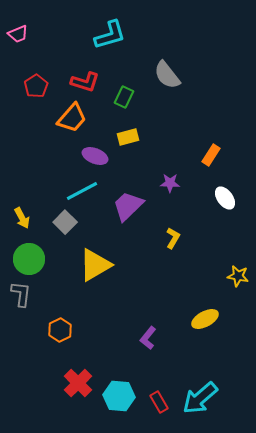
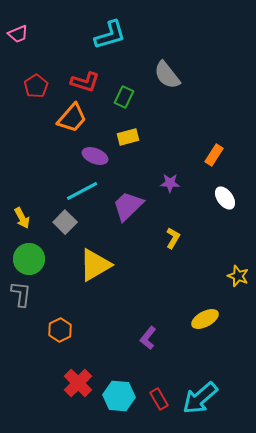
orange rectangle: moved 3 px right
yellow star: rotated 10 degrees clockwise
red rectangle: moved 3 px up
